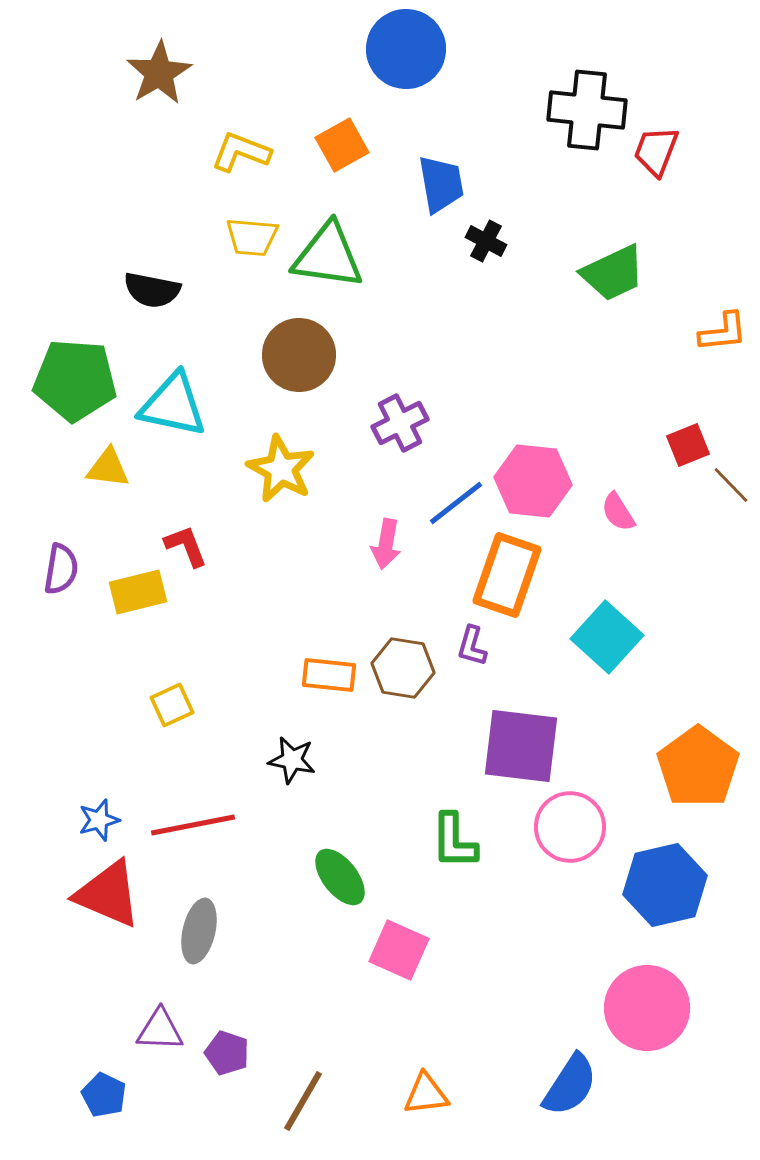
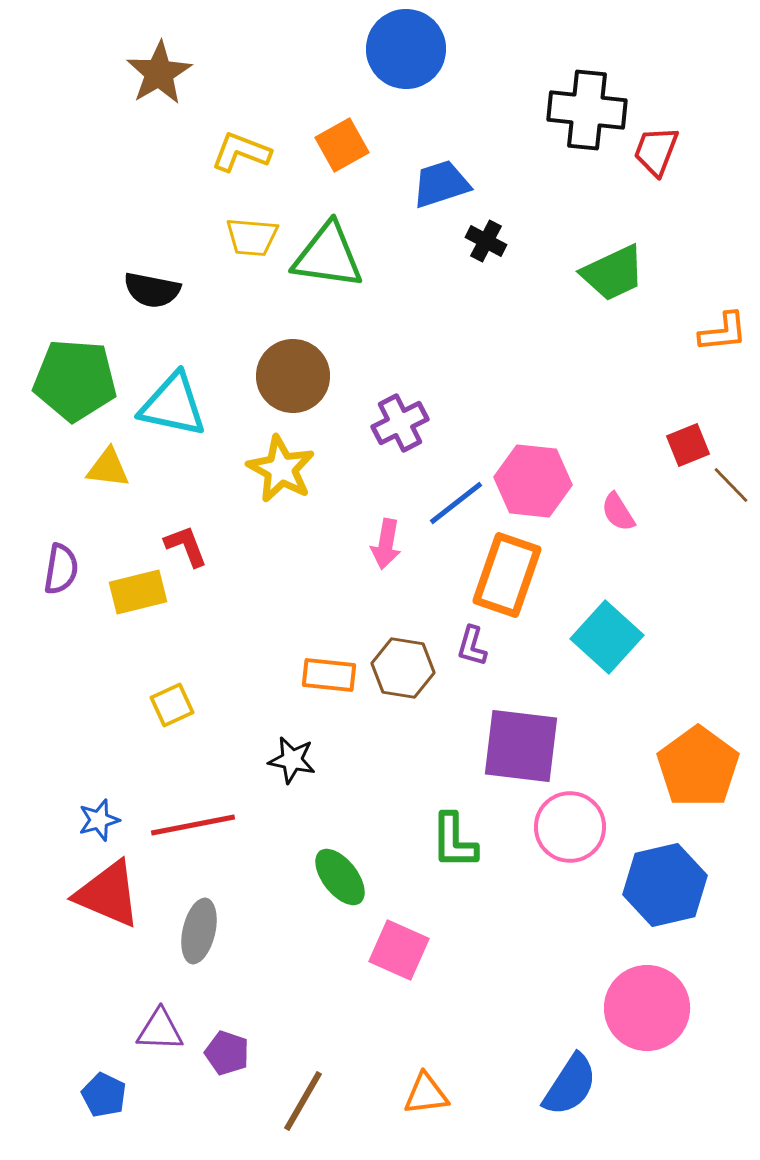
blue trapezoid at (441, 184): rotated 98 degrees counterclockwise
brown circle at (299, 355): moved 6 px left, 21 px down
